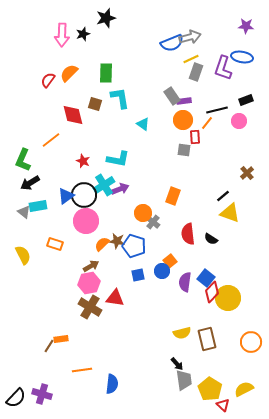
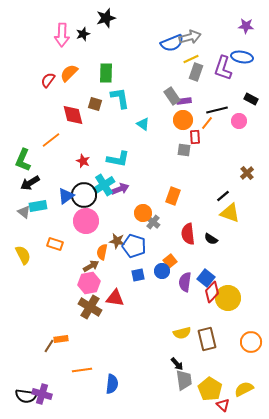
black rectangle at (246, 100): moved 5 px right, 1 px up; rotated 48 degrees clockwise
orange semicircle at (102, 244): moved 8 px down; rotated 35 degrees counterclockwise
black semicircle at (16, 398): moved 10 px right, 2 px up; rotated 55 degrees clockwise
